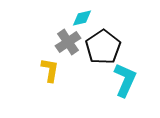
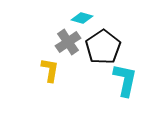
cyan diamond: rotated 30 degrees clockwise
cyan L-shape: rotated 12 degrees counterclockwise
